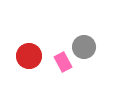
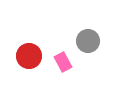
gray circle: moved 4 px right, 6 px up
